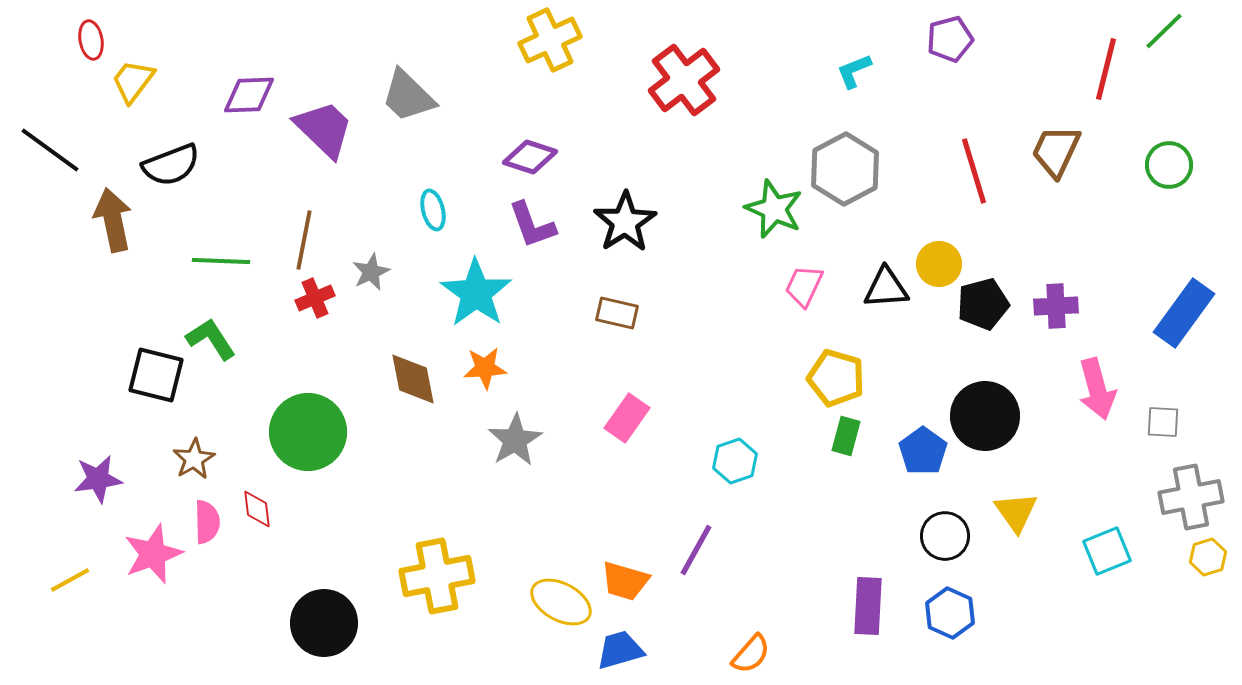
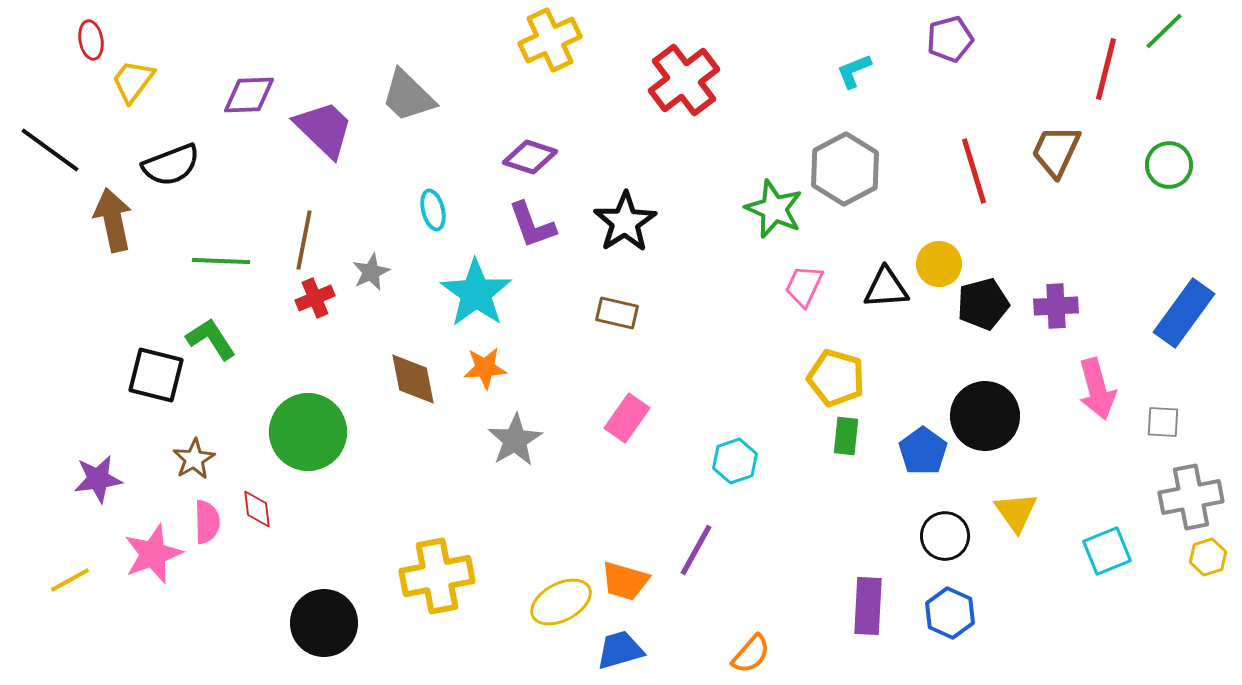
green rectangle at (846, 436): rotated 9 degrees counterclockwise
yellow ellipse at (561, 602): rotated 56 degrees counterclockwise
